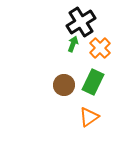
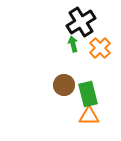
green arrow: rotated 35 degrees counterclockwise
green rectangle: moved 5 px left, 12 px down; rotated 40 degrees counterclockwise
orange triangle: moved 1 px up; rotated 35 degrees clockwise
